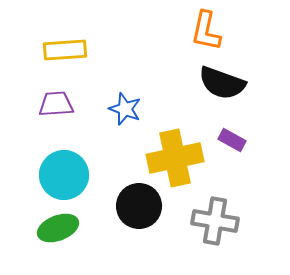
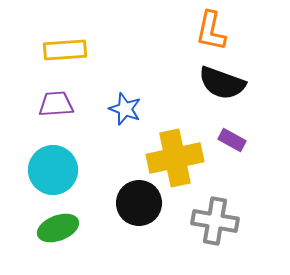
orange L-shape: moved 5 px right
cyan circle: moved 11 px left, 5 px up
black circle: moved 3 px up
